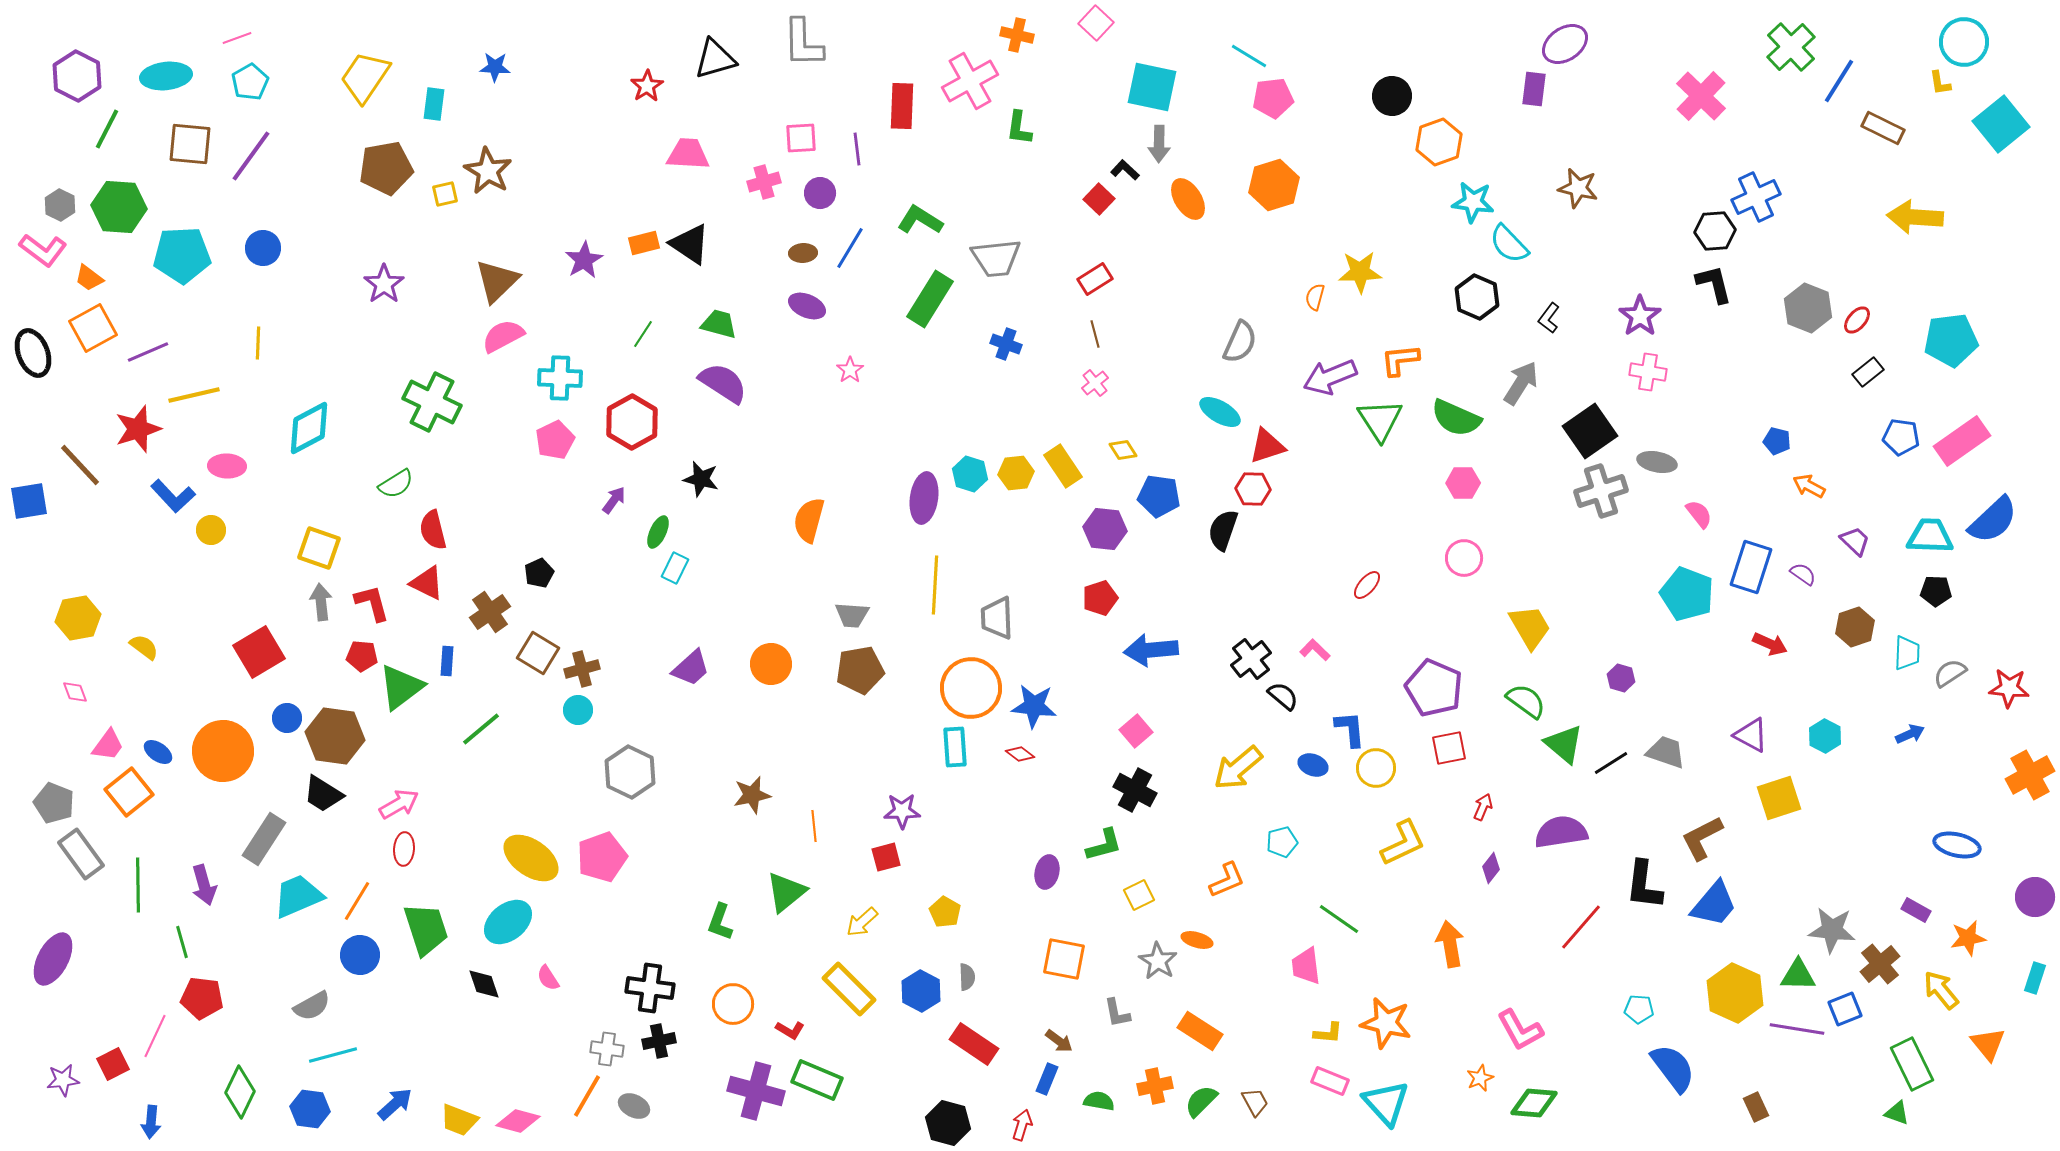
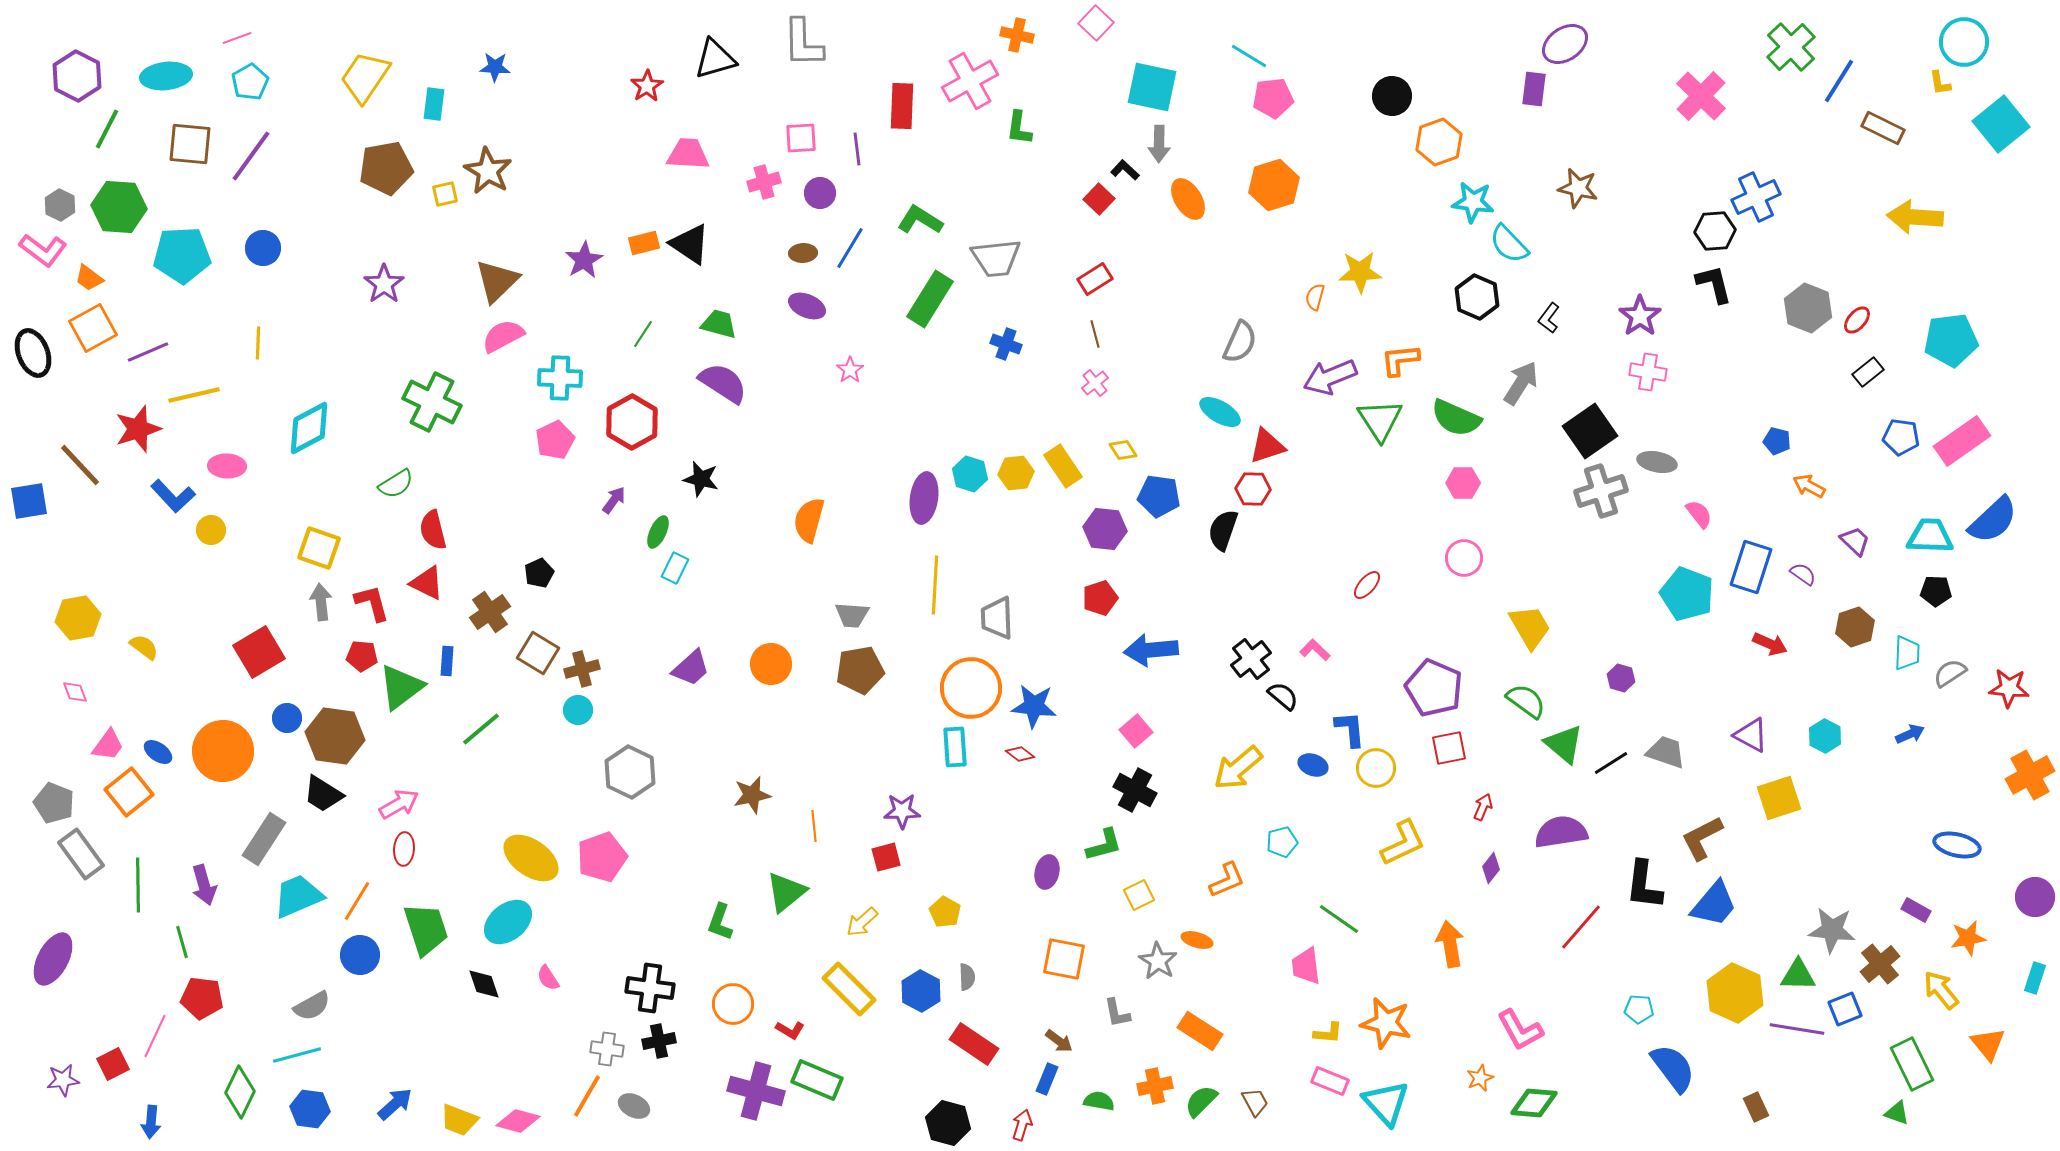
cyan line at (333, 1055): moved 36 px left
